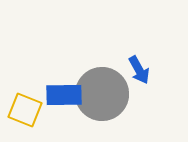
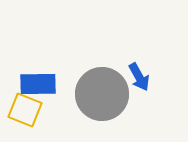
blue arrow: moved 7 px down
blue rectangle: moved 26 px left, 11 px up
